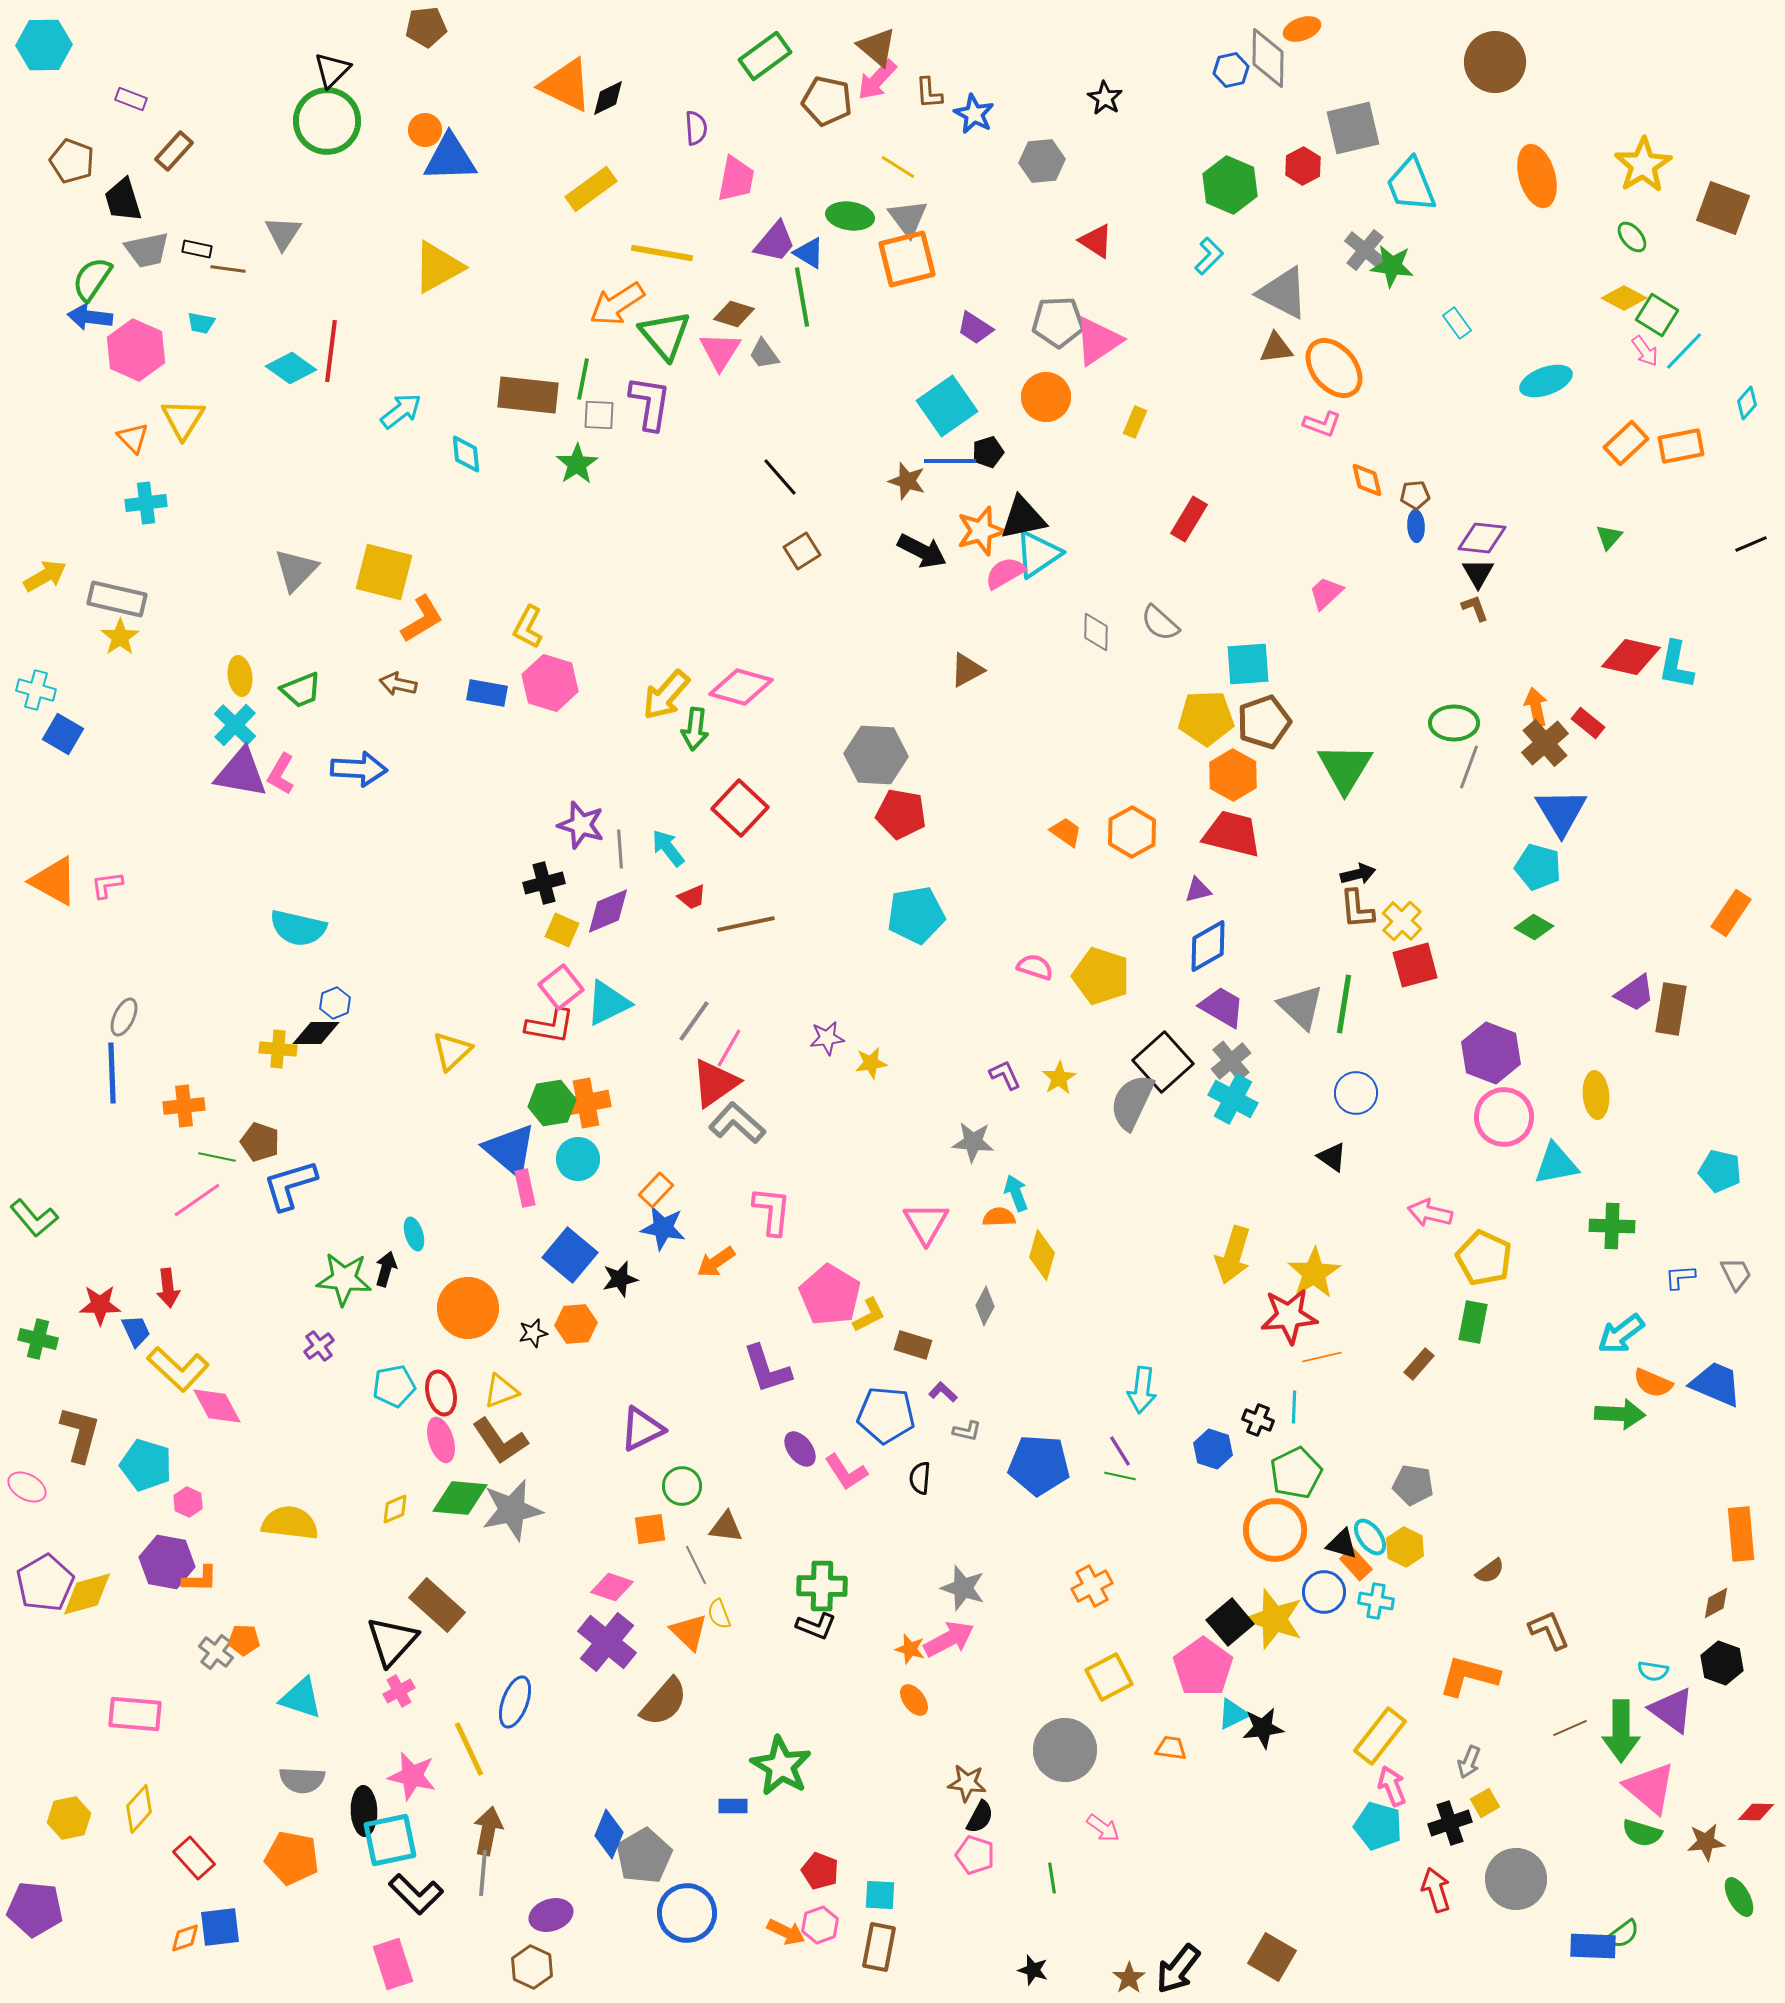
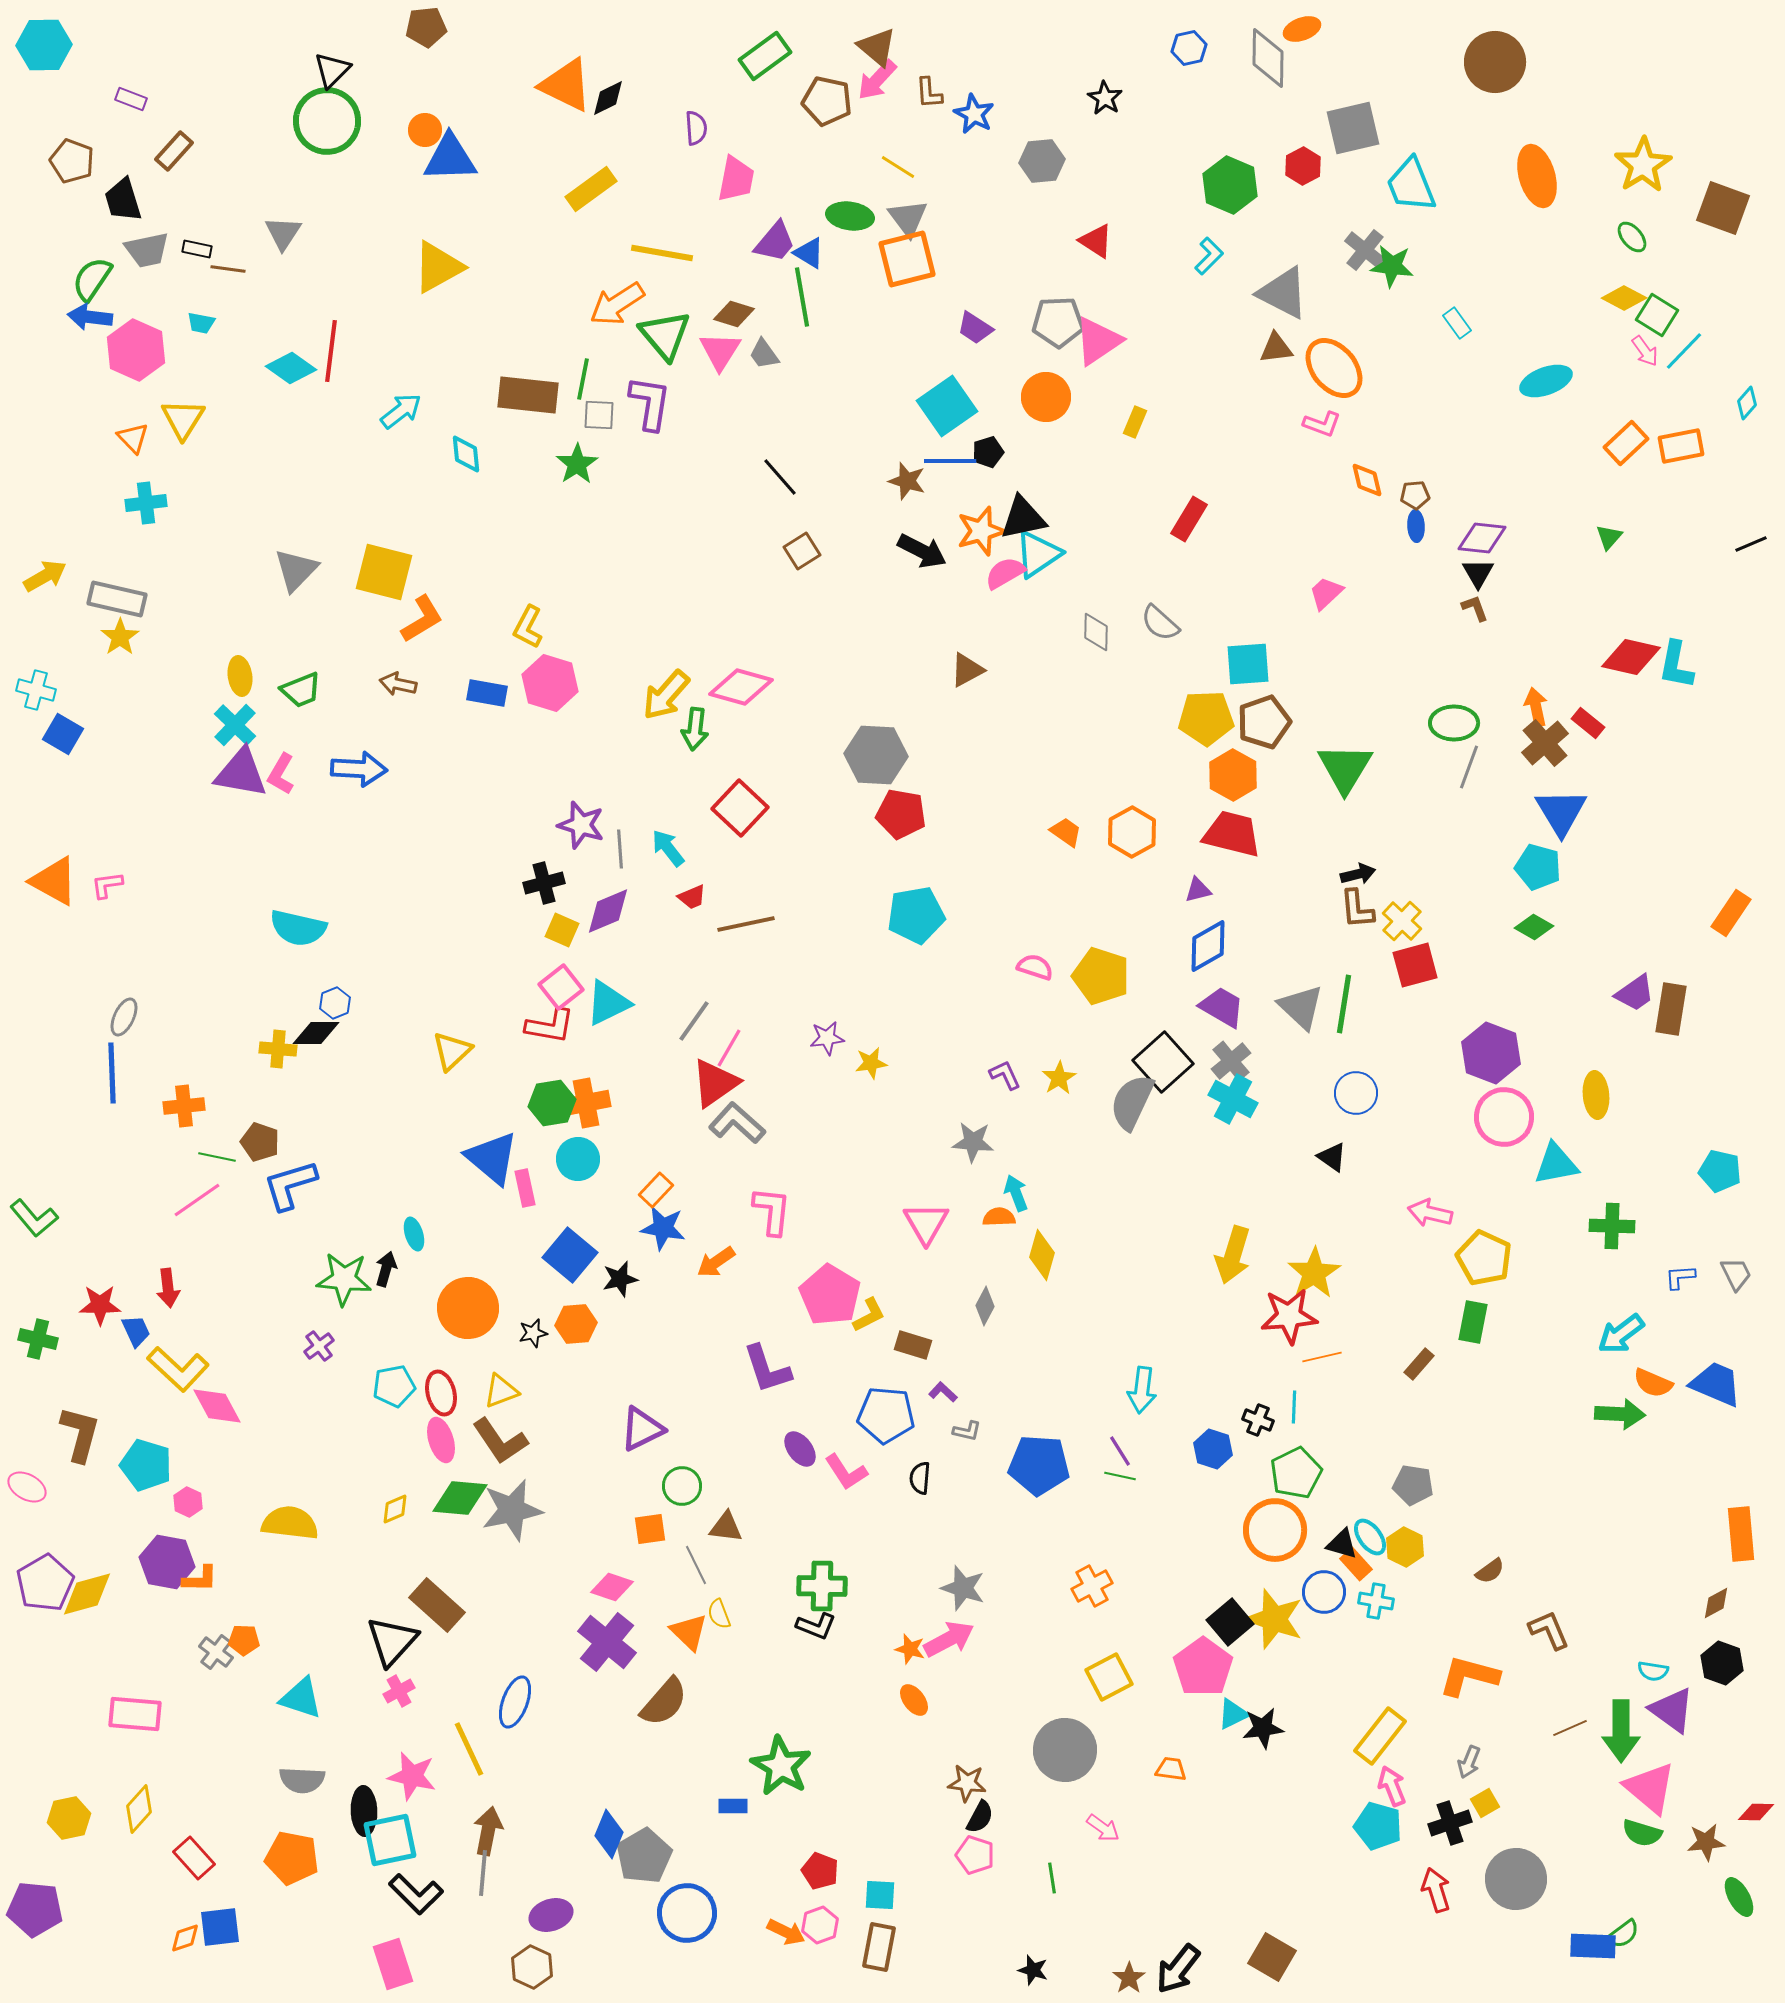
blue hexagon at (1231, 70): moved 42 px left, 22 px up
blue triangle at (510, 1150): moved 18 px left, 8 px down
orange trapezoid at (1171, 1748): moved 21 px down
